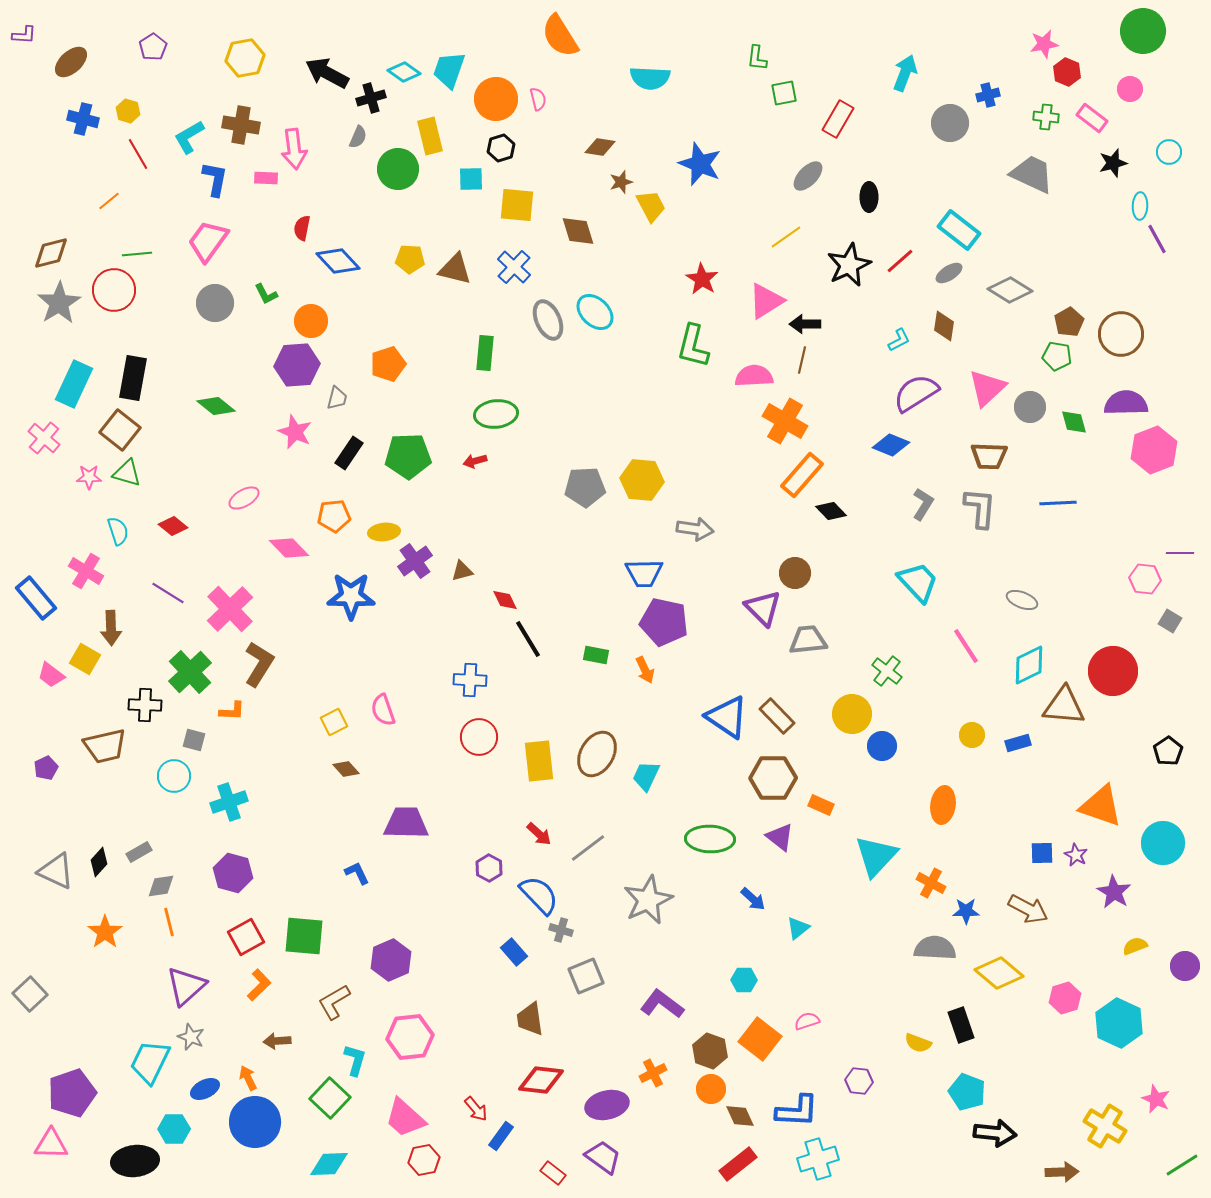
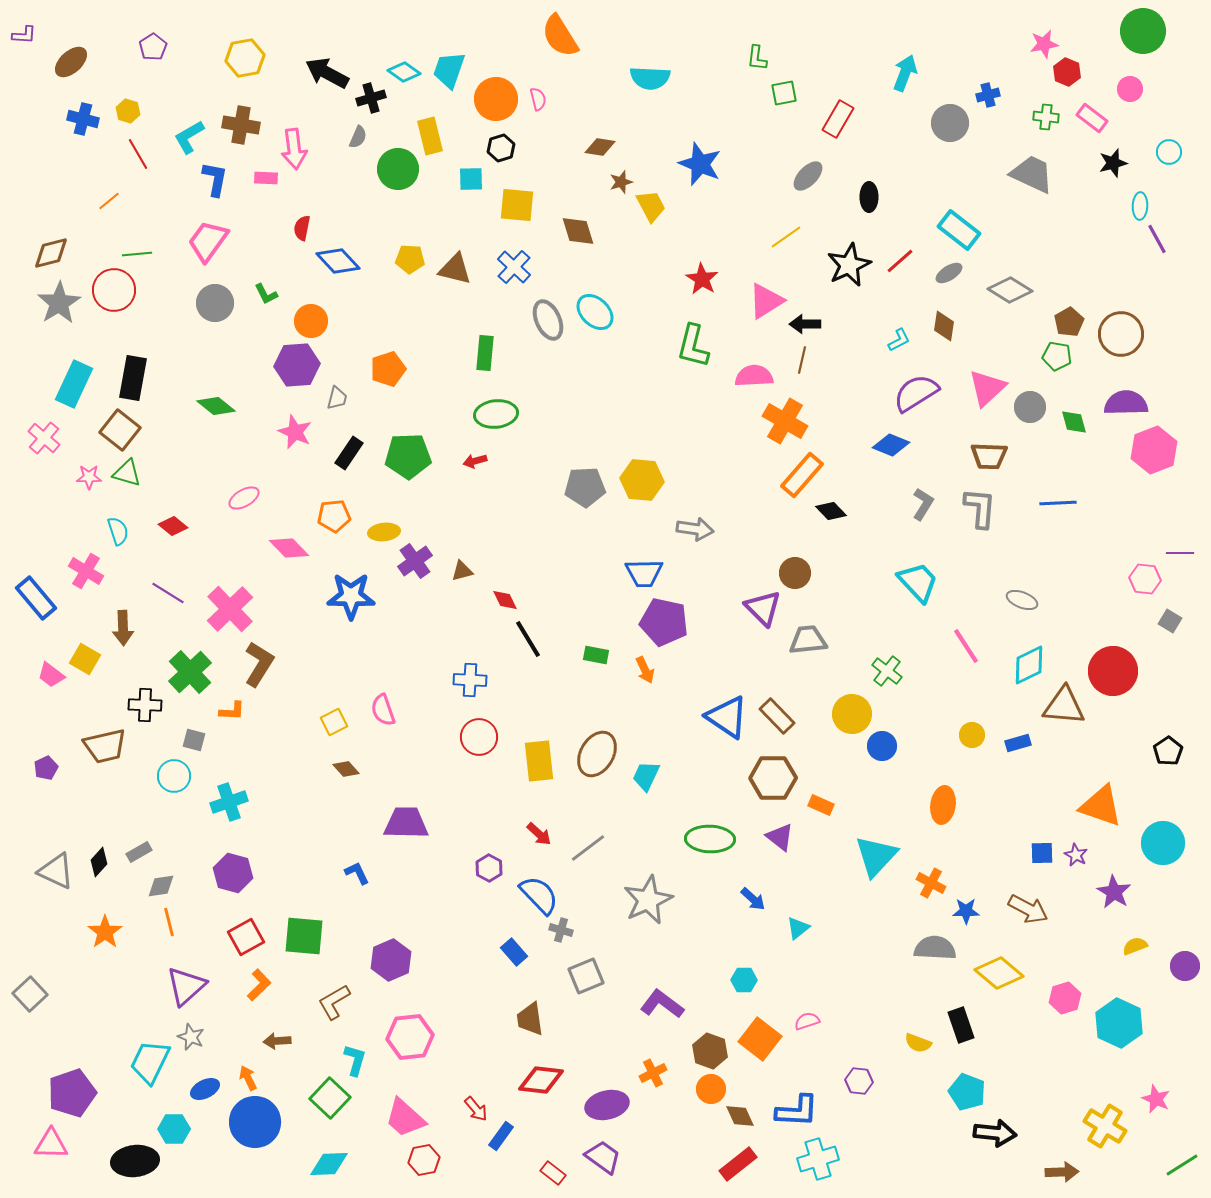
orange pentagon at (388, 364): moved 5 px down
brown arrow at (111, 628): moved 12 px right
